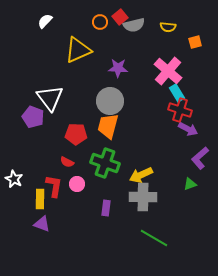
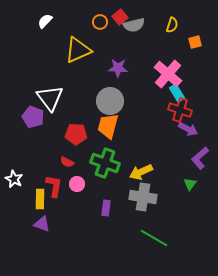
yellow semicircle: moved 4 px right, 2 px up; rotated 77 degrees counterclockwise
pink cross: moved 3 px down
yellow arrow: moved 3 px up
green triangle: rotated 32 degrees counterclockwise
gray cross: rotated 8 degrees clockwise
